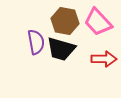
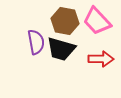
pink trapezoid: moved 1 px left, 1 px up
red arrow: moved 3 px left
